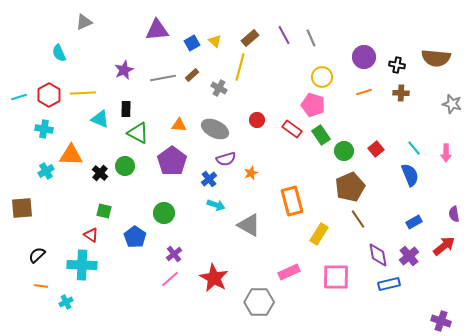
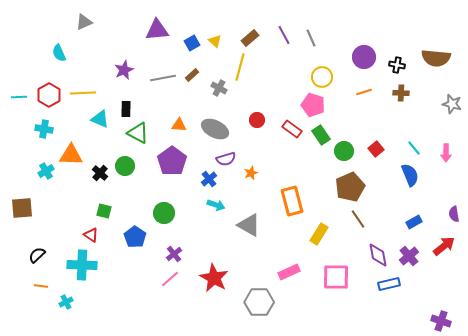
cyan line at (19, 97): rotated 14 degrees clockwise
